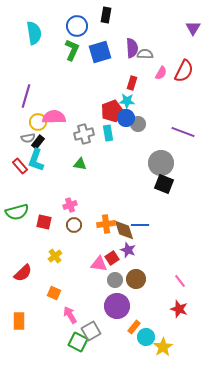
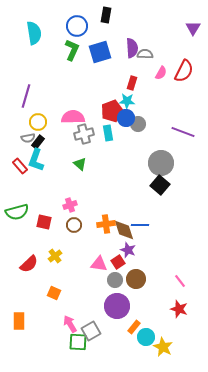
pink semicircle at (54, 117): moved 19 px right
green triangle at (80, 164): rotated 32 degrees clockwise
black square at (164, 184): moved 4 px left, 1 px down; rotated 18 degrees clockwise
red square at (112, 258): moved 6 px right, 4 px down
red semicircle at (23, 273): moved 6 px right, 9 px up
pink arrow at (70, 315): moved 9 px down
green square at (78, 342): rotated 24 degrees counterclockwise
yellow star at (163, 347): rotated 12 degrees counterclockwise
